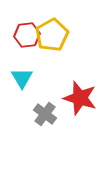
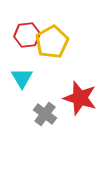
yellow pentagon: moved 7 px down
